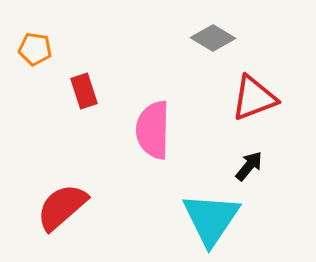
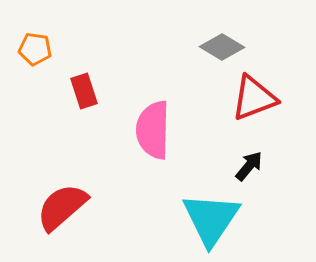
gray diamond: moved 9 px right, 9 px down
